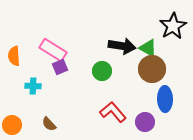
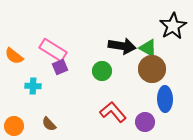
orange semicircle: rotated 48 degrees counterclockwise
orange circle: moved 2 px right, 1 px down
